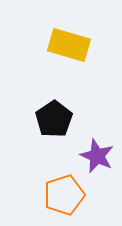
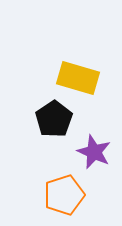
yellow rectangle: moved 9 px right, 33 px down
purple star: moved 3 px left, 4 px up
